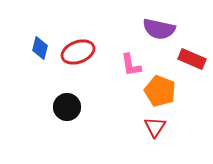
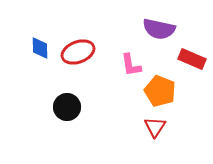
blue diamond: rotated 15 degrees counterclockwise
